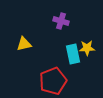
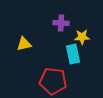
purple cross: moved 2 px down; rotated 14 degrees counterclockwise
yellow star: moved 5 px left, 11 px up
red pentagon: rotated 28 degrees clockwise
